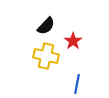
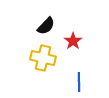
yellow cross: moved 3 px left, 2 px down
blue line: moved 2 px right, 2 px up; rotated 12 degrees counterclockwise
